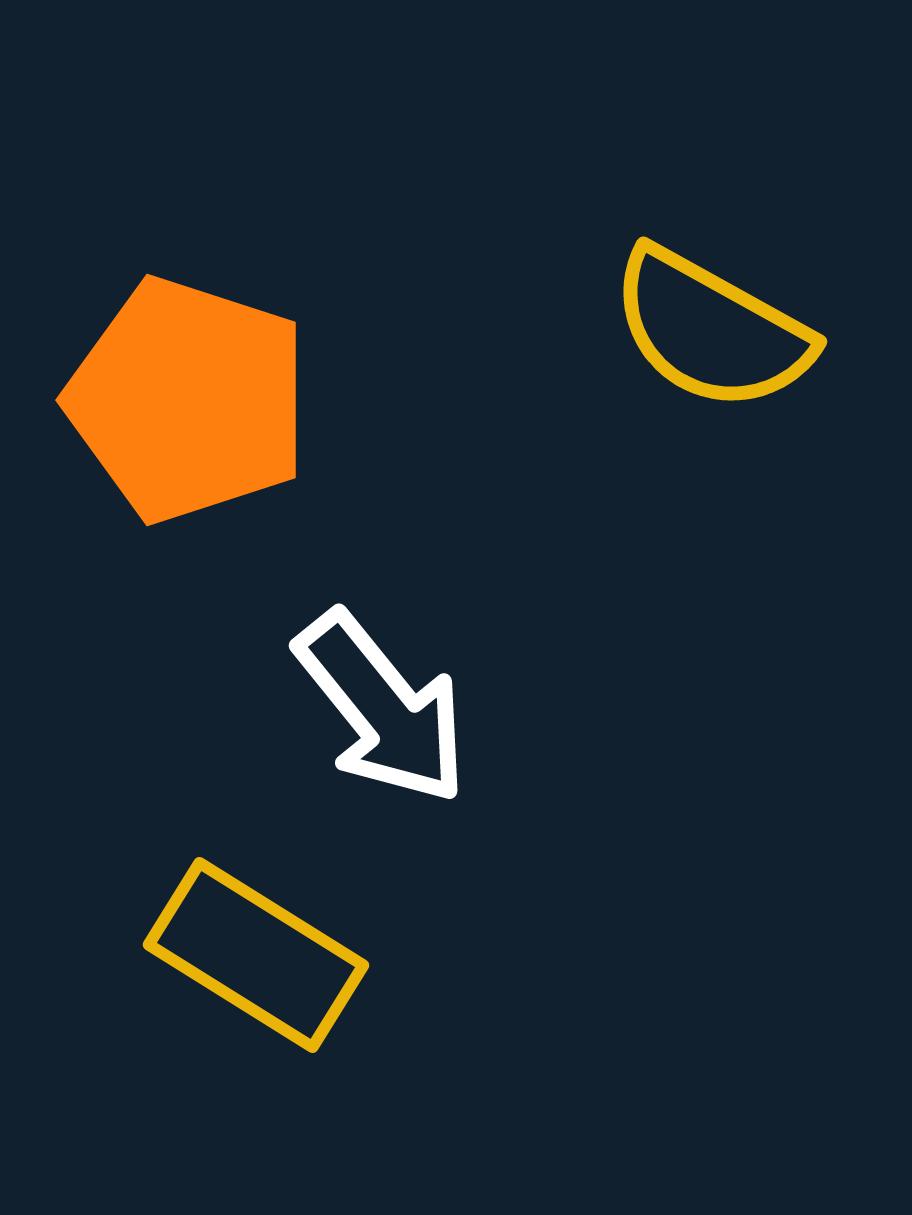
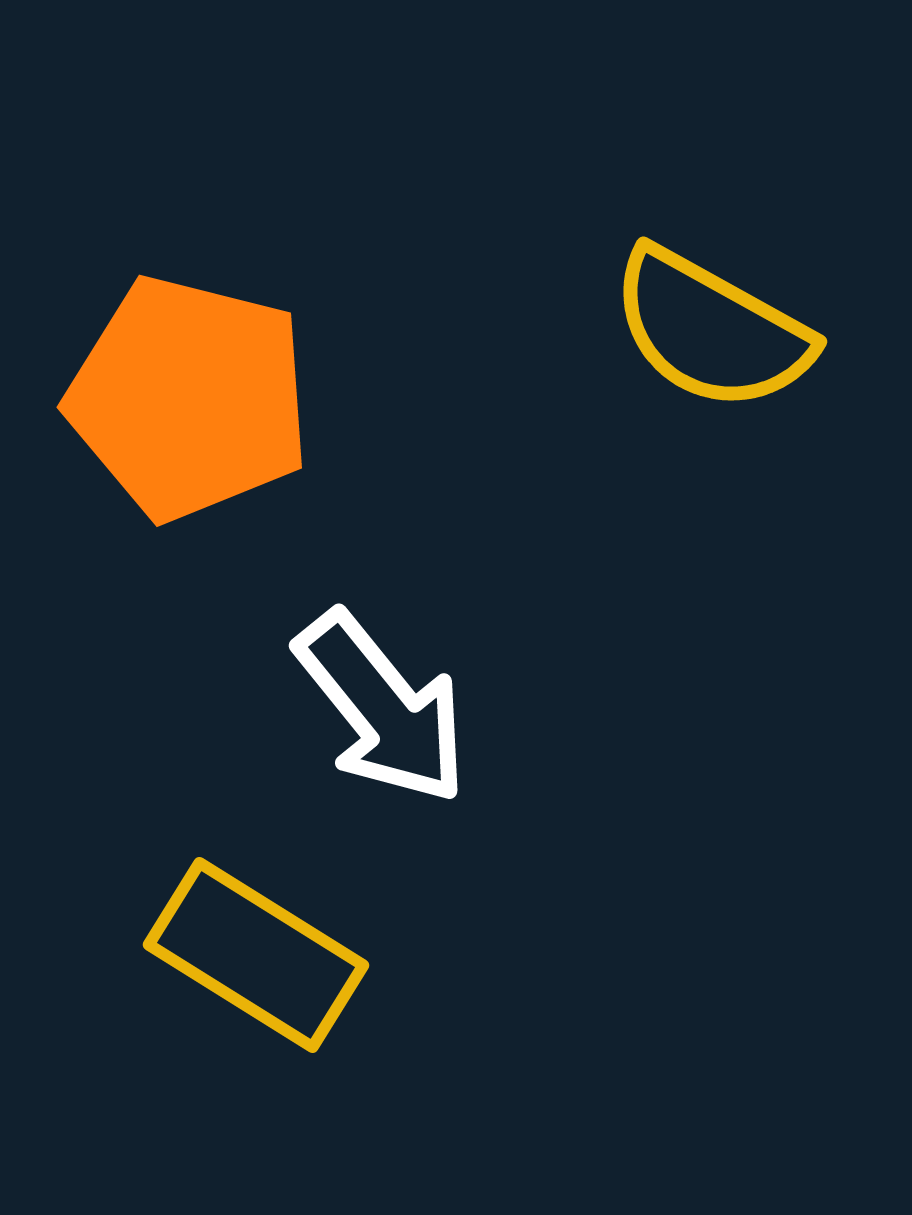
orange pentagon: moved 1 px right, 2 px up; rotated 4 degrees counterclockwise
